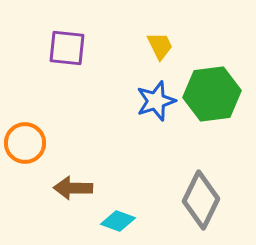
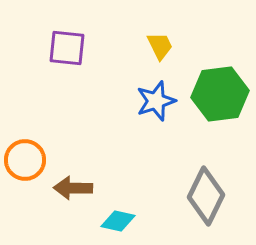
green hexagon: moved 8 px right
orange circle: moved 17 px down
gray diamond: moved 5 px right, 4 px up
cyan diamond: rotated 8 degrees counterclockwise
